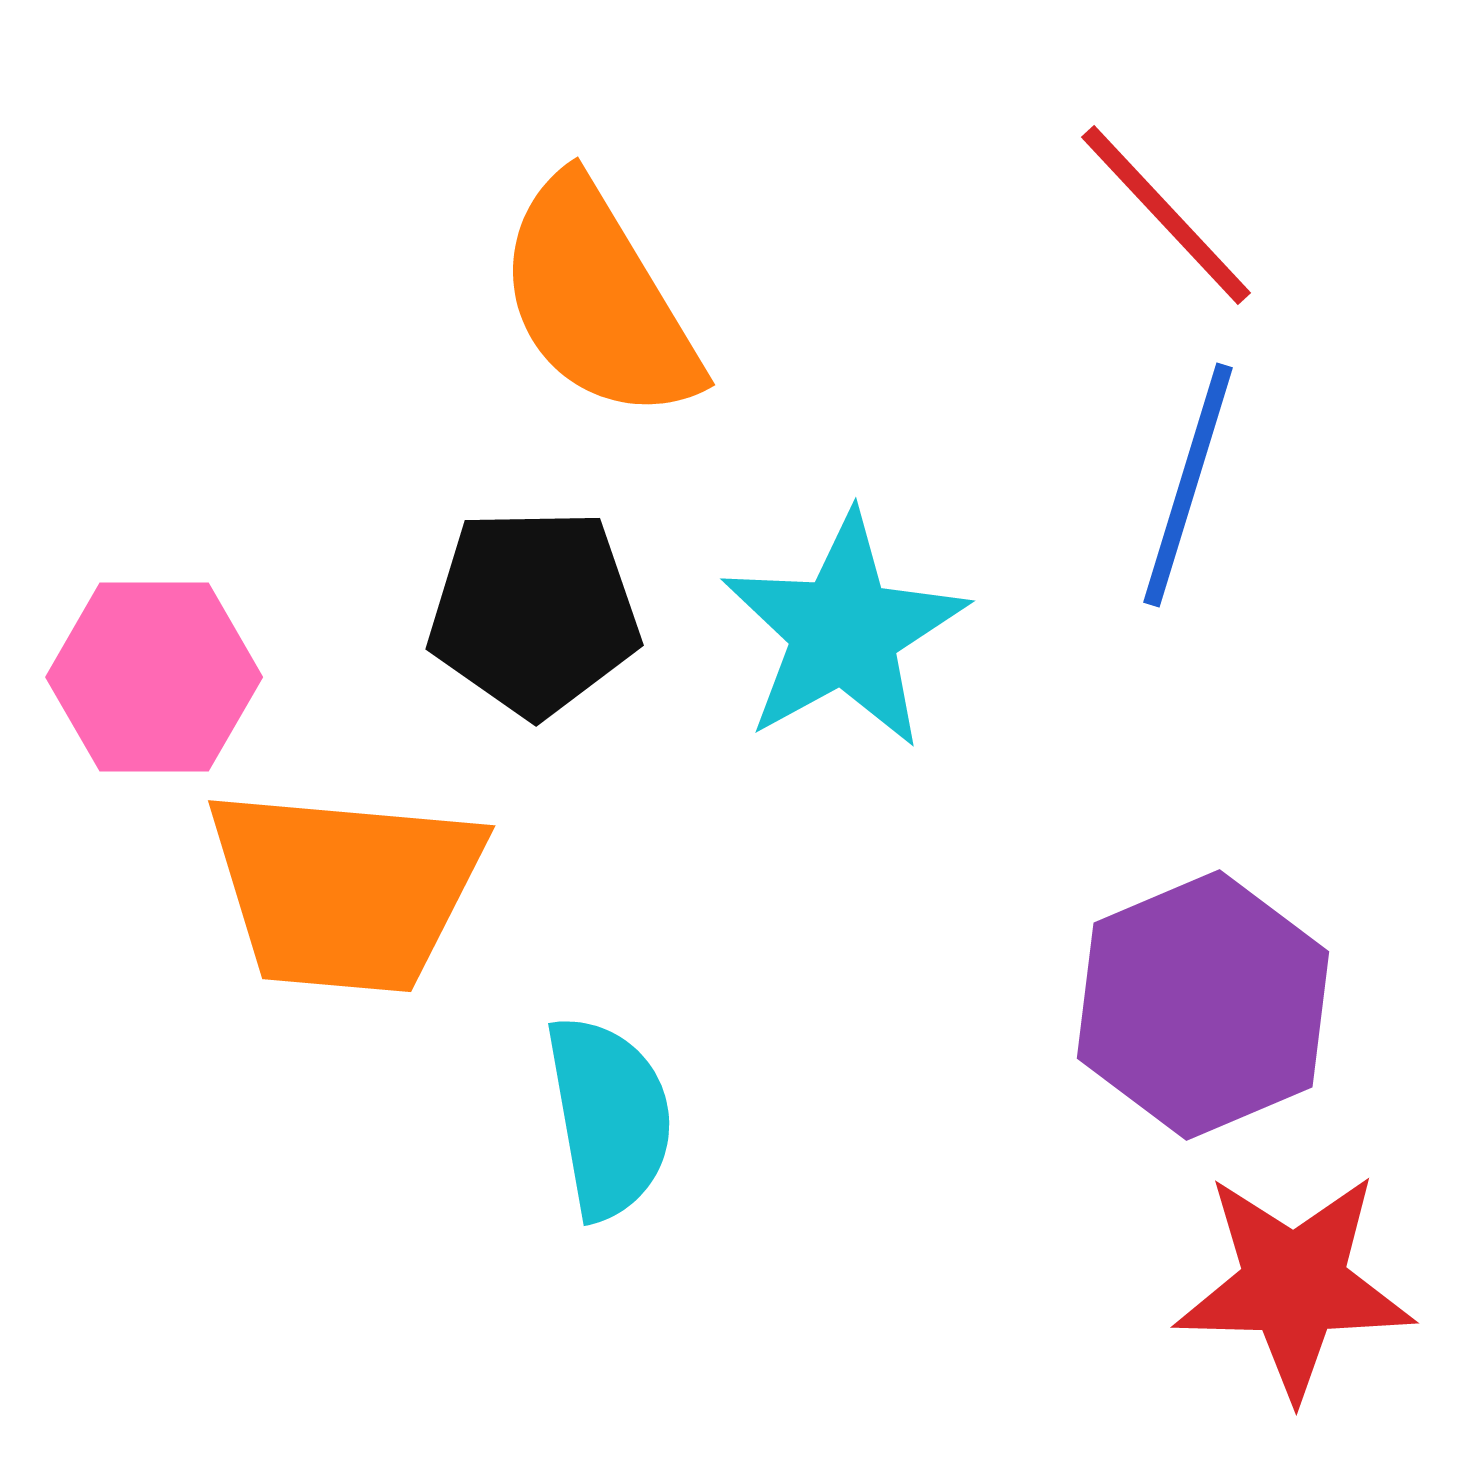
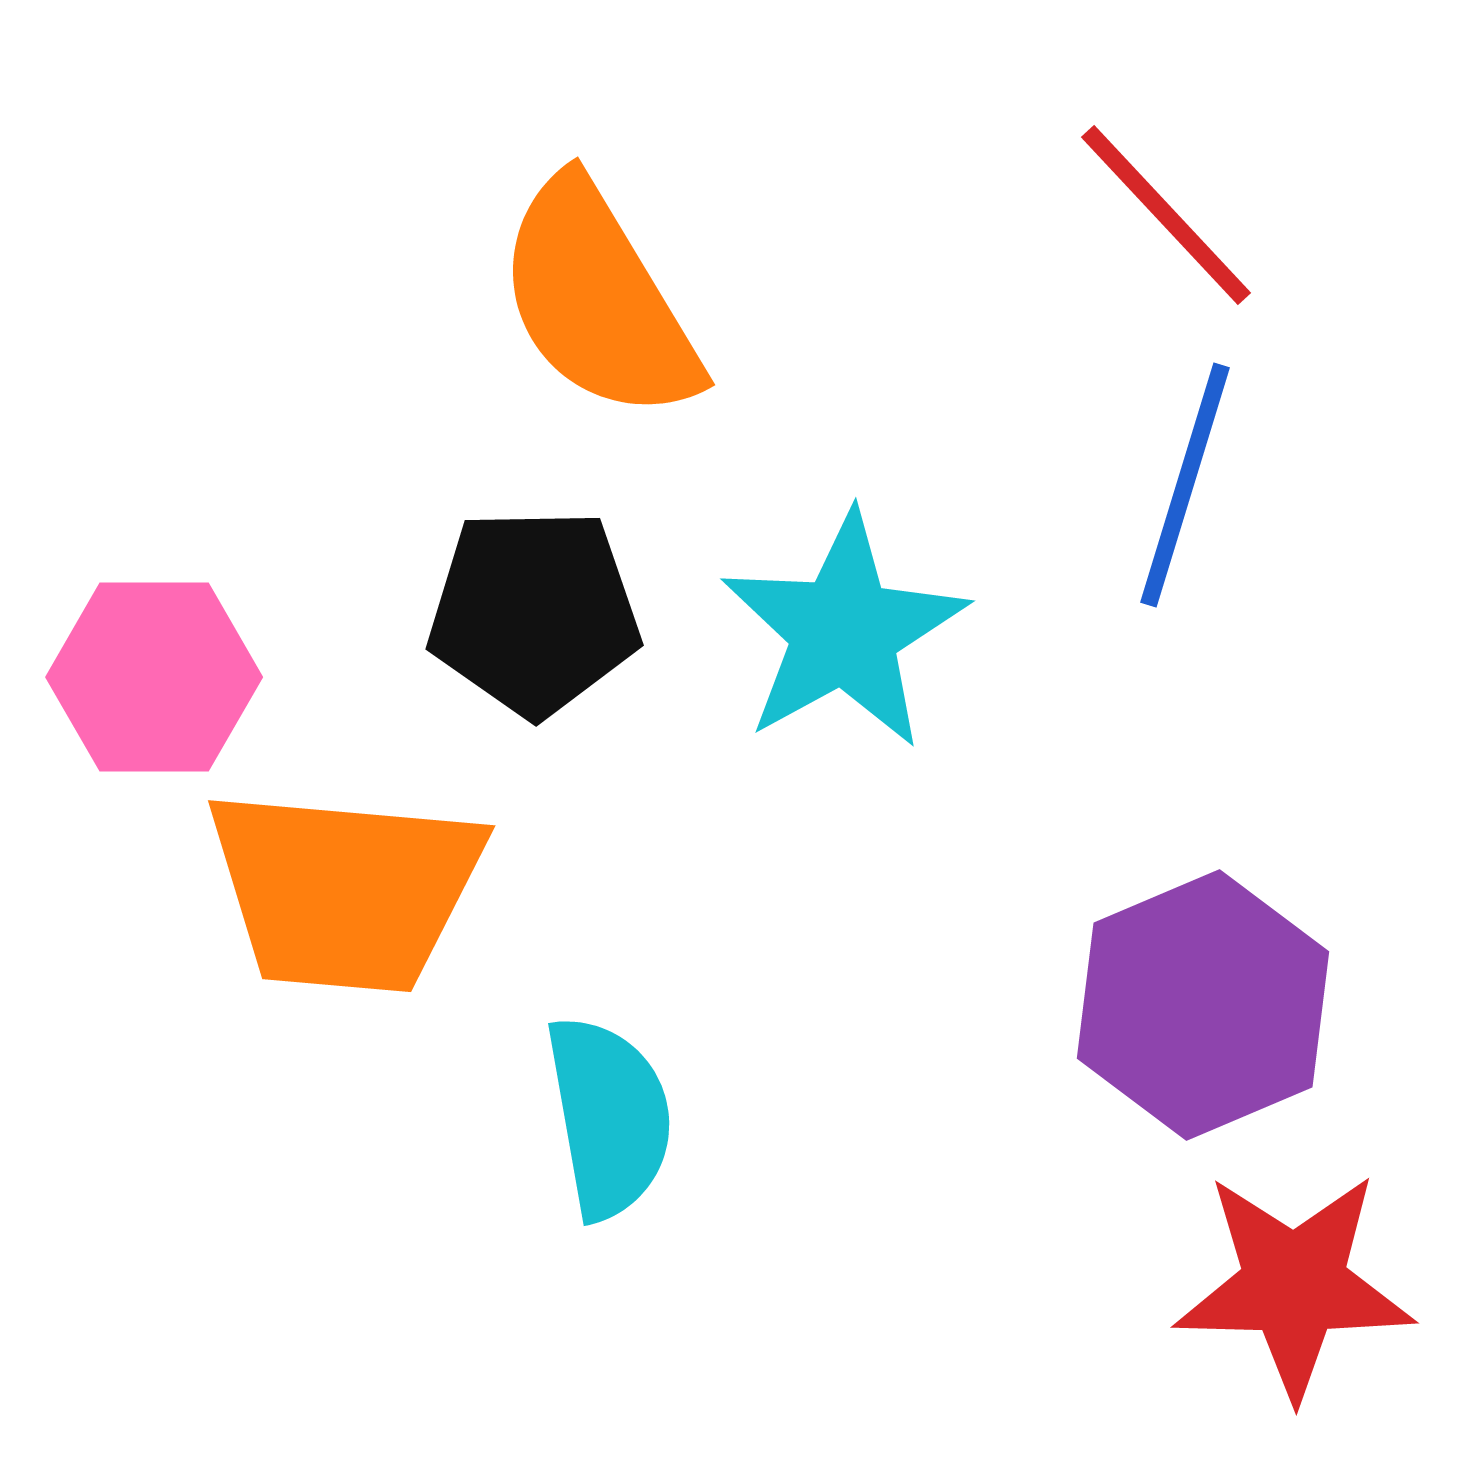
blue line: moved 3 px left
